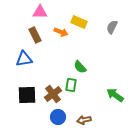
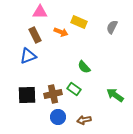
blue triangle: moved 4 px right, 3 px up; rotated 12 degrees counterclockwise
green semicircle: moved 4 px right
green rectangle: moved 3 px right, 4 px down; rotated 64 degrees counterclockwise
brown cross: rotated 24 degrees clockwise
